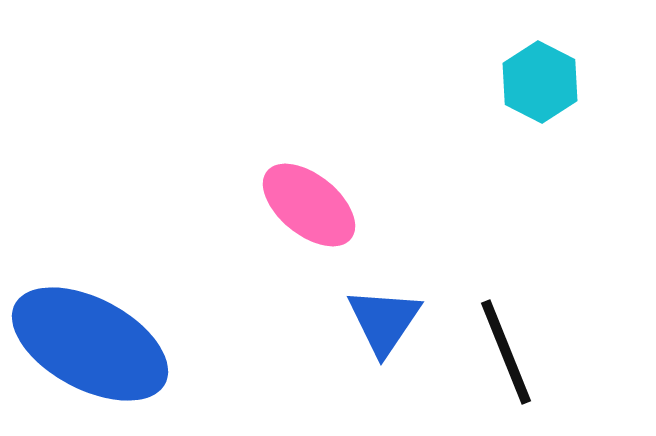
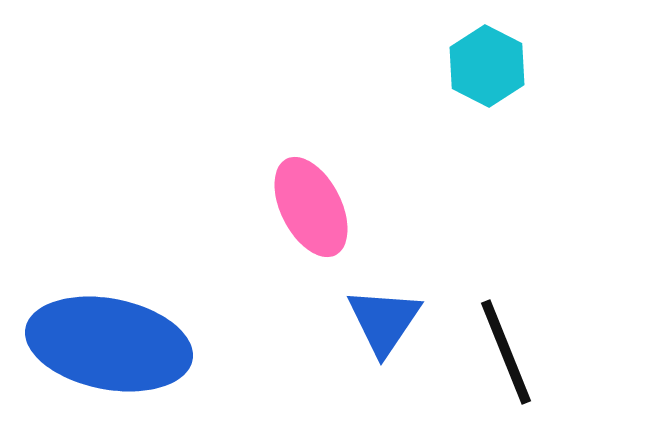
cyan hexagon: moved 53 px left, 16 px up
pink ellipse: moved 2 px right, 2 px down; rotated 24 degrees clockwise
blue ellipse: moved 19 px right; rotated 17 degrees counterclockwise
